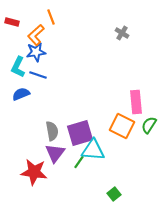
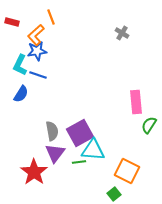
blue star: moved 1 px right, 1 px up
cyan L-shape: moved 2 px right, 2 px up
blue semicircle: rotated 144 degrees clockwise
orange square: moved 5 px right, 45 px down
purple square: rotated 12 degrees counterclockwise
green line: rotated 48 degrees clockwise
red star: rotated 28 degrees clockwise
